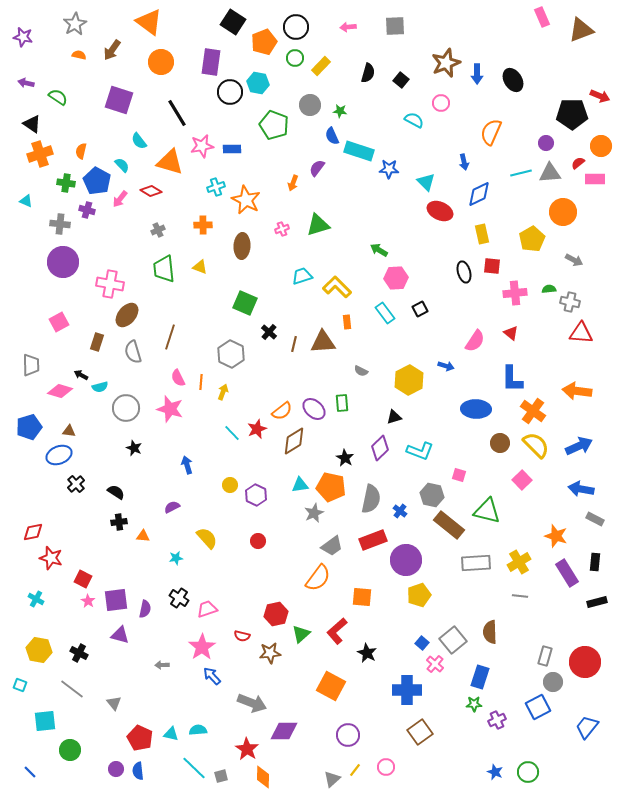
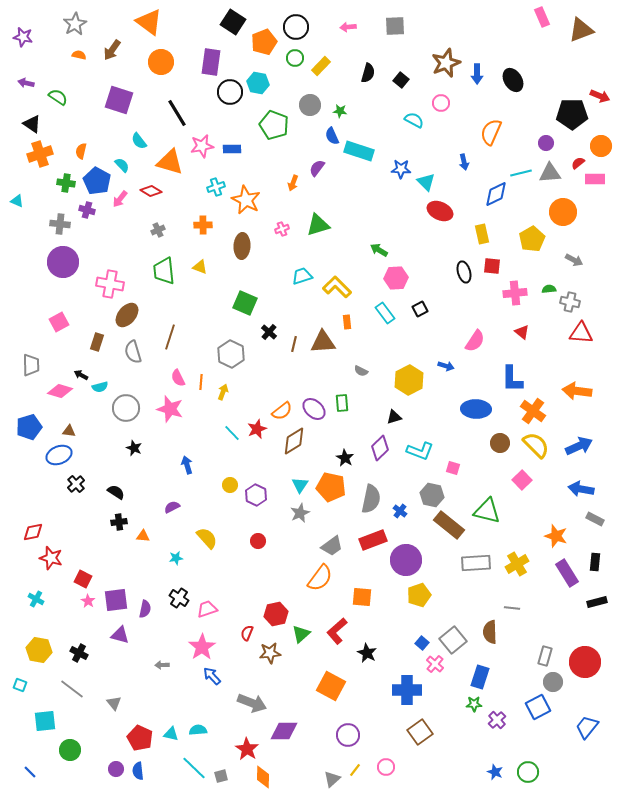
blue star at (389, 169): moved 12 px right
blue diamond at (479, 194): moved 17 px right
cyan triangle at (26, 201): moved 9 px left
green trapezoid at (164, 269): moved 2 px down
red triangle at (511, 333): moved 11 px right, 1 px up
pink square at (459, 475): moved 6 px left, 7 px up
cyan triangle at (300, 485): rotated 48 degrees counterclockwise
gray star at (314, 513): moved 14 px left
yellow cross at (519, 562): moved 2 px left, 2 px down
orange semicircle at (318, 578): moved 2 px right
gray line at (520, 596): moved 8 px left, 12 px down
red semicircle at (242, 636): moved 5 px right, 3 px up; rotated 98 degrees clockwise
purple cross at (497, 720): rotated 18 degrees counterclockwise
